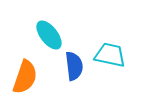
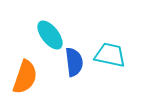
cyan ellipse: moved 1 px right
blue semicircle: moved 4 px up
